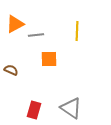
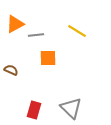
yellow line: rotated 60 degrees counterclockwise
orange square: moved 1 px left, 1 px up
gray triangle: rotated 10 degrees clockwise
